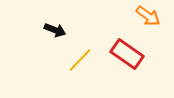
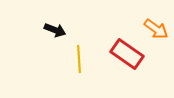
orange arrow: moved 8 px right, 13 px down
yellow line: moved 1 px left, 1 px up; rotated 48 degrees counterclockwise
